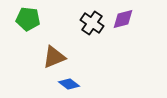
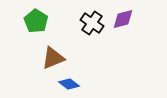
green pentagon: moved 8 px right, 2 px down; rotated 25 degrees clockwise
brown triangle: moved 1 px left, 1 px down
